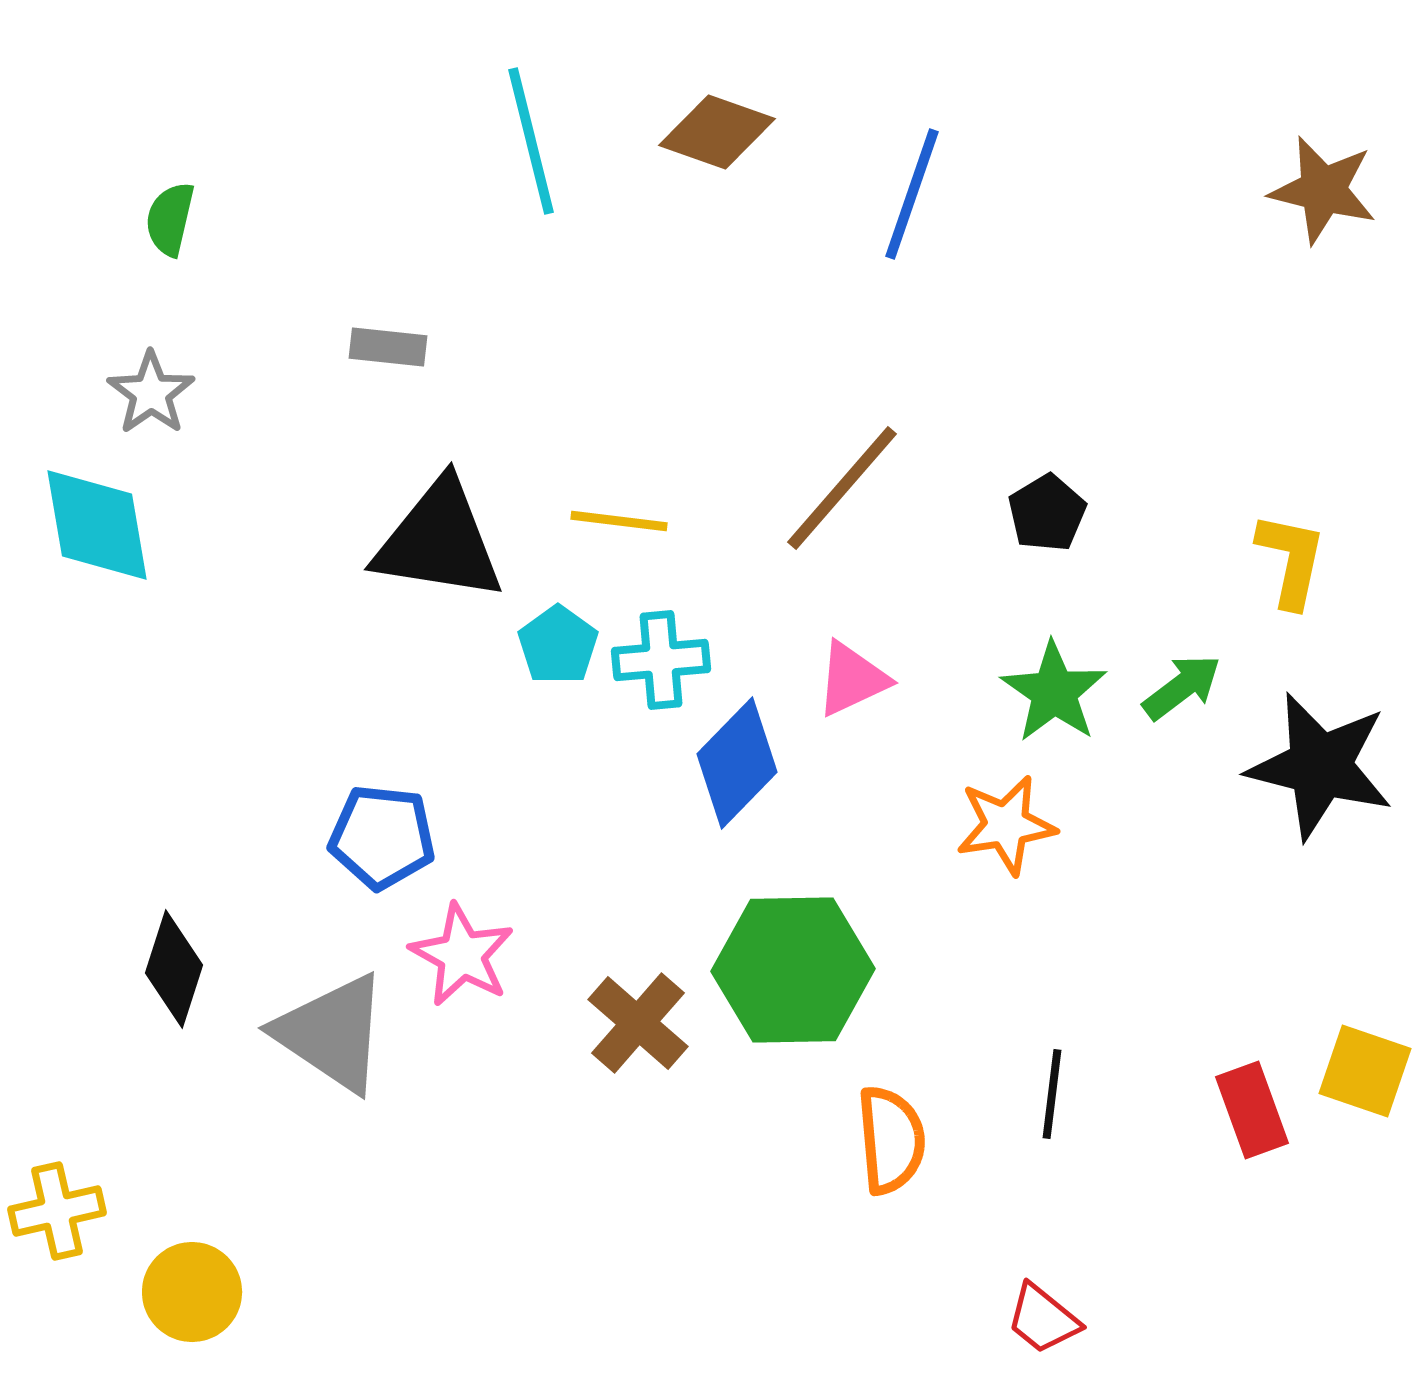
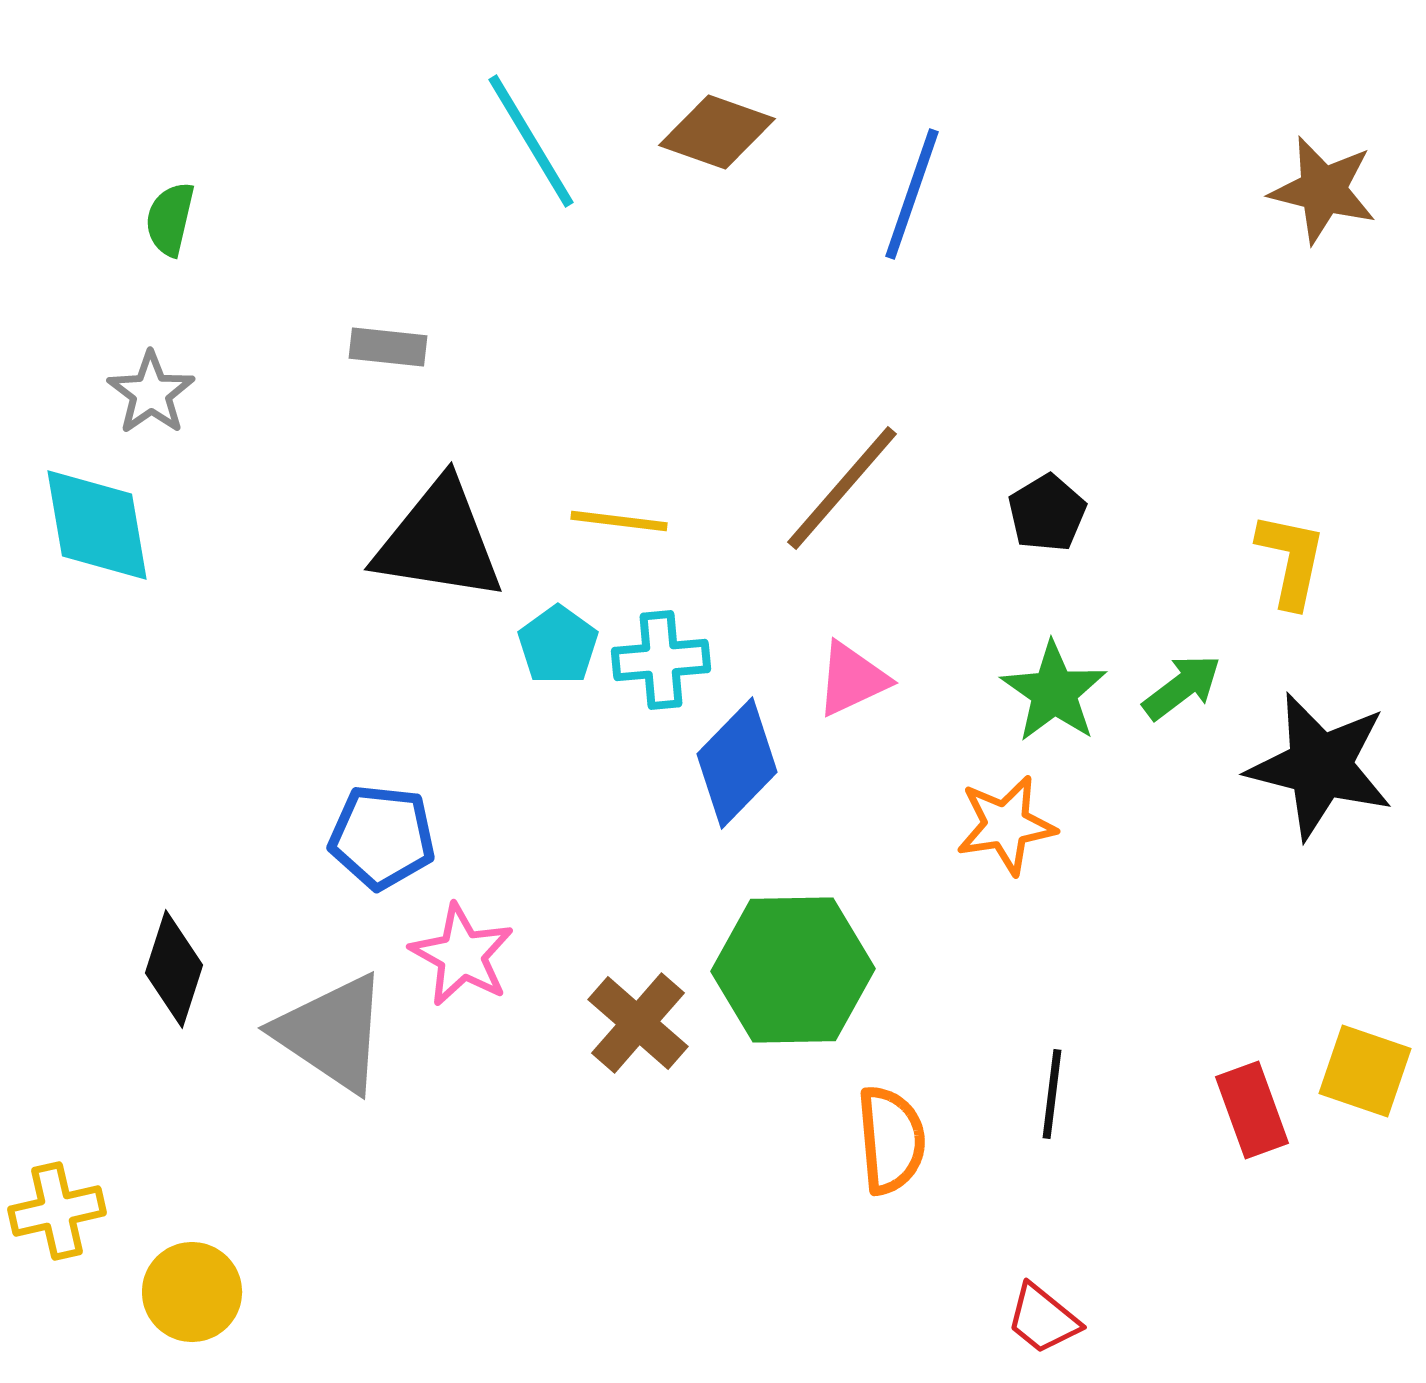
cyan line: rotated 17 degrees counterclockwise
